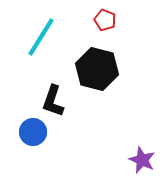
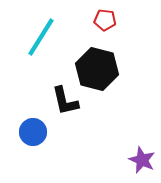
red pentagon: rotated 15 degrees counterclockwise
black L-shape: moved 12 px right; rotated 32 degrees counterclockwise
